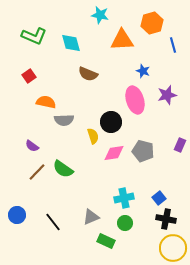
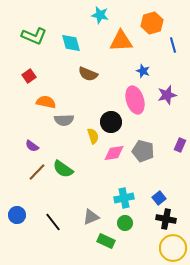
orange triangle: moved 1 px left, 1 px down
